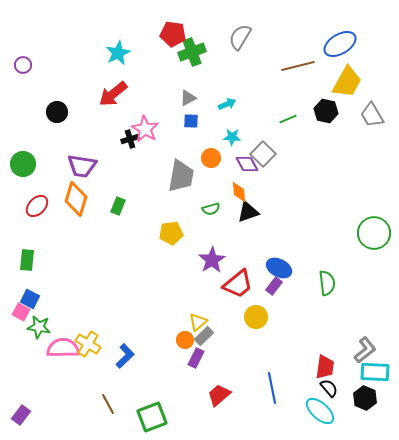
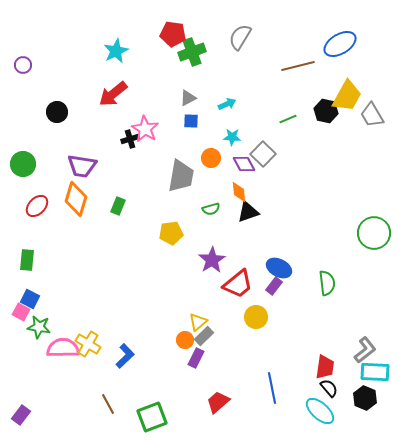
cyan star at (118, 53): moved 2 px left, 2 px up
yellow trapezoid at (347, 82): moved 14 px down
purple diamond at (247, 164): moved 3 px left
red trapezoid at (219, 395): moved 1 px left, 7 px down
